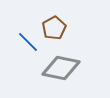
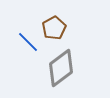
gray diamond: rotated 48 degrees counterclockwise
